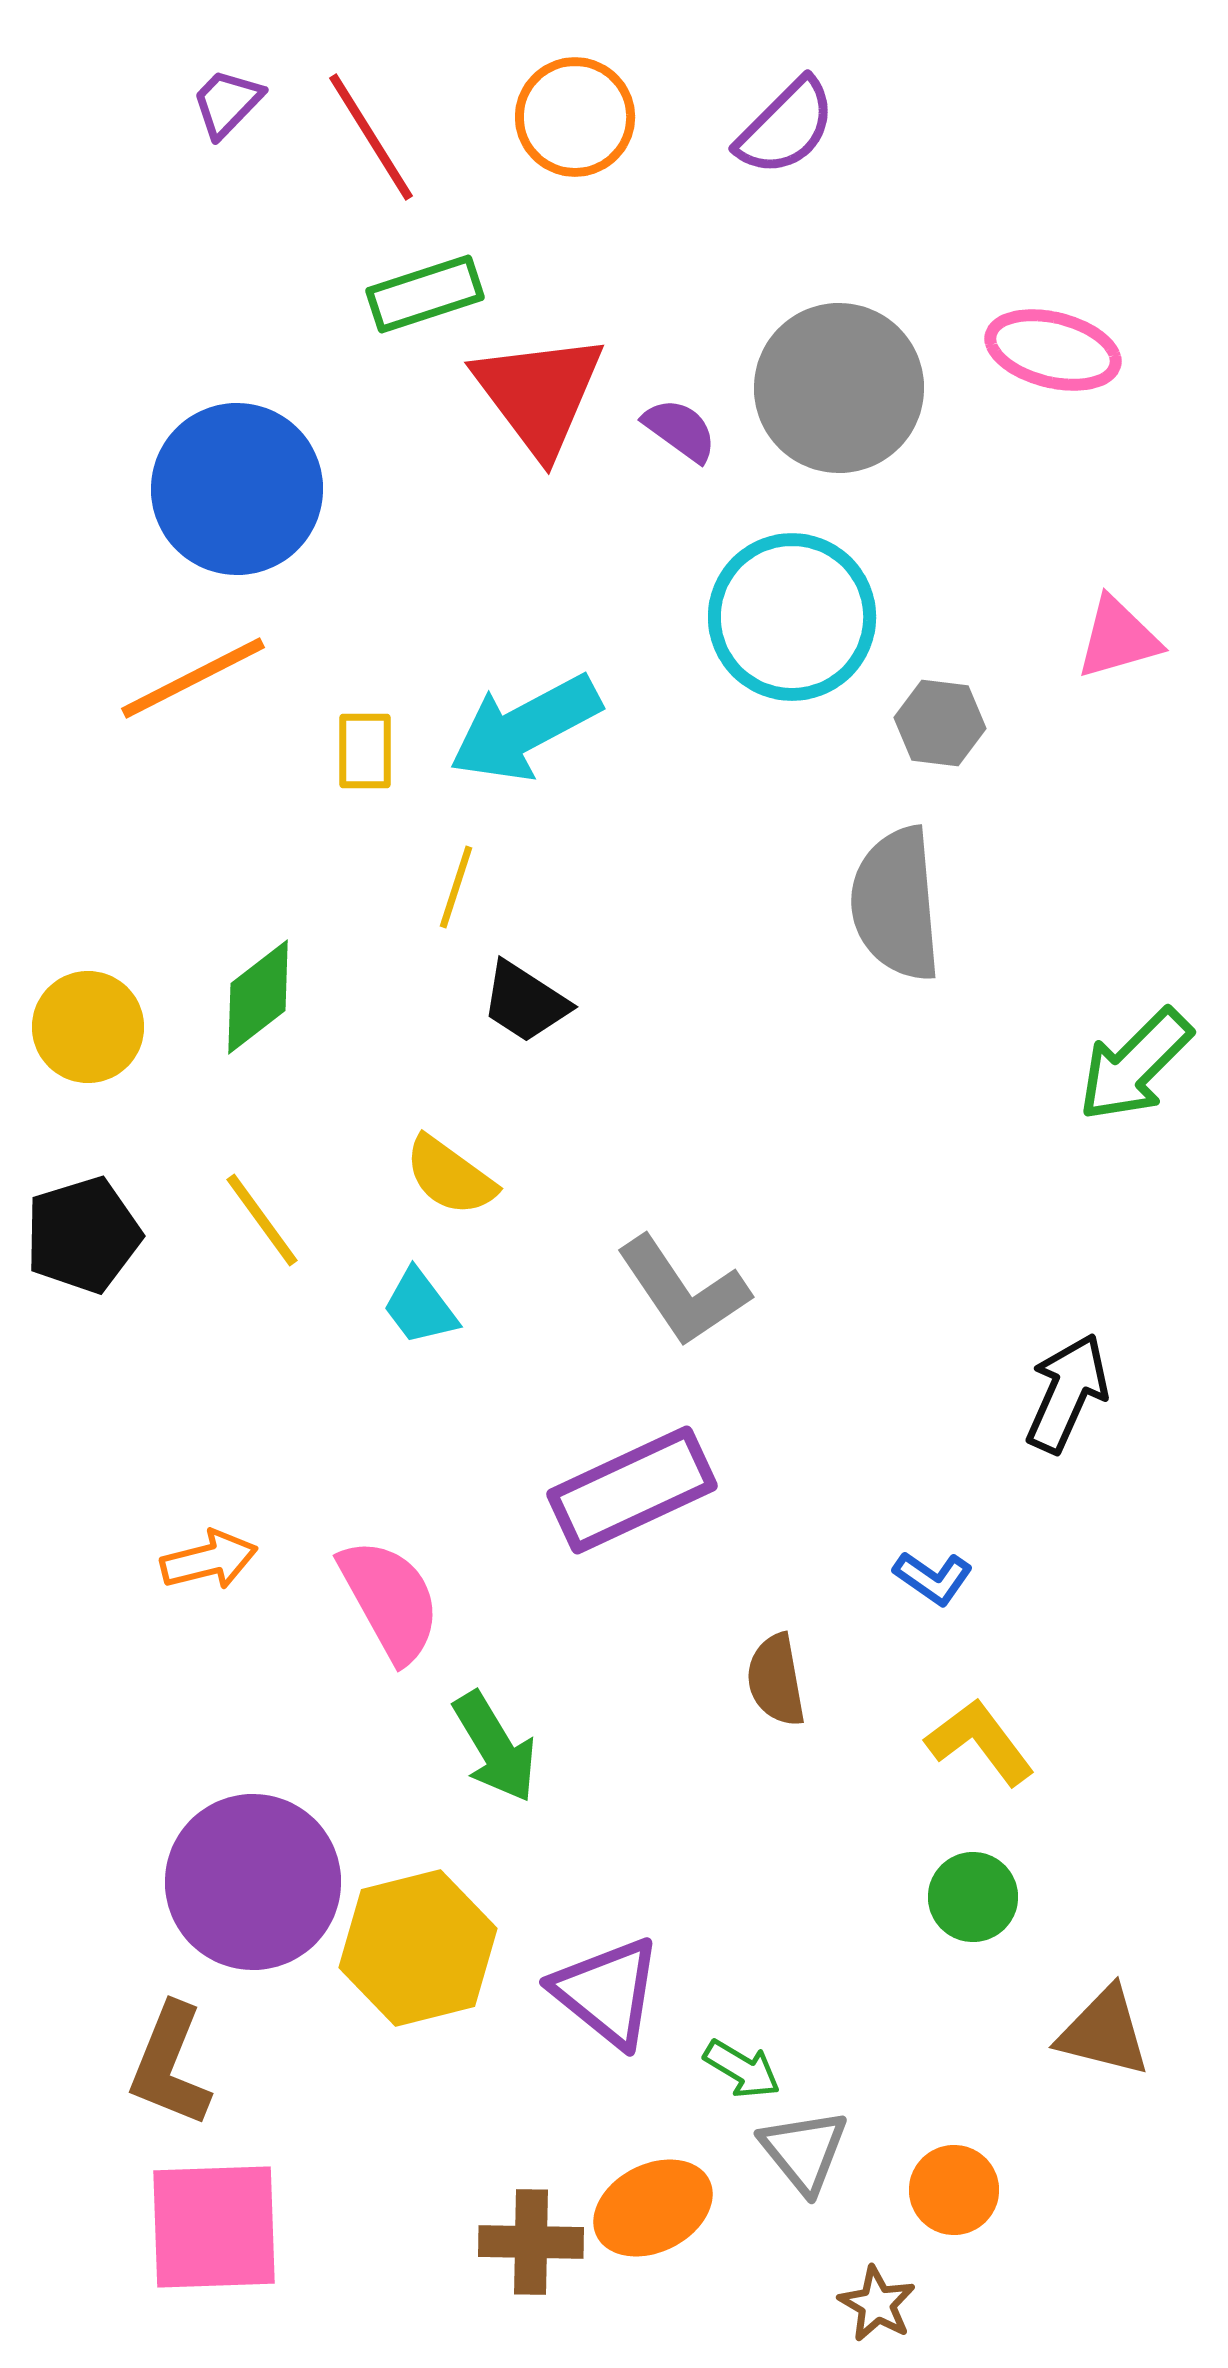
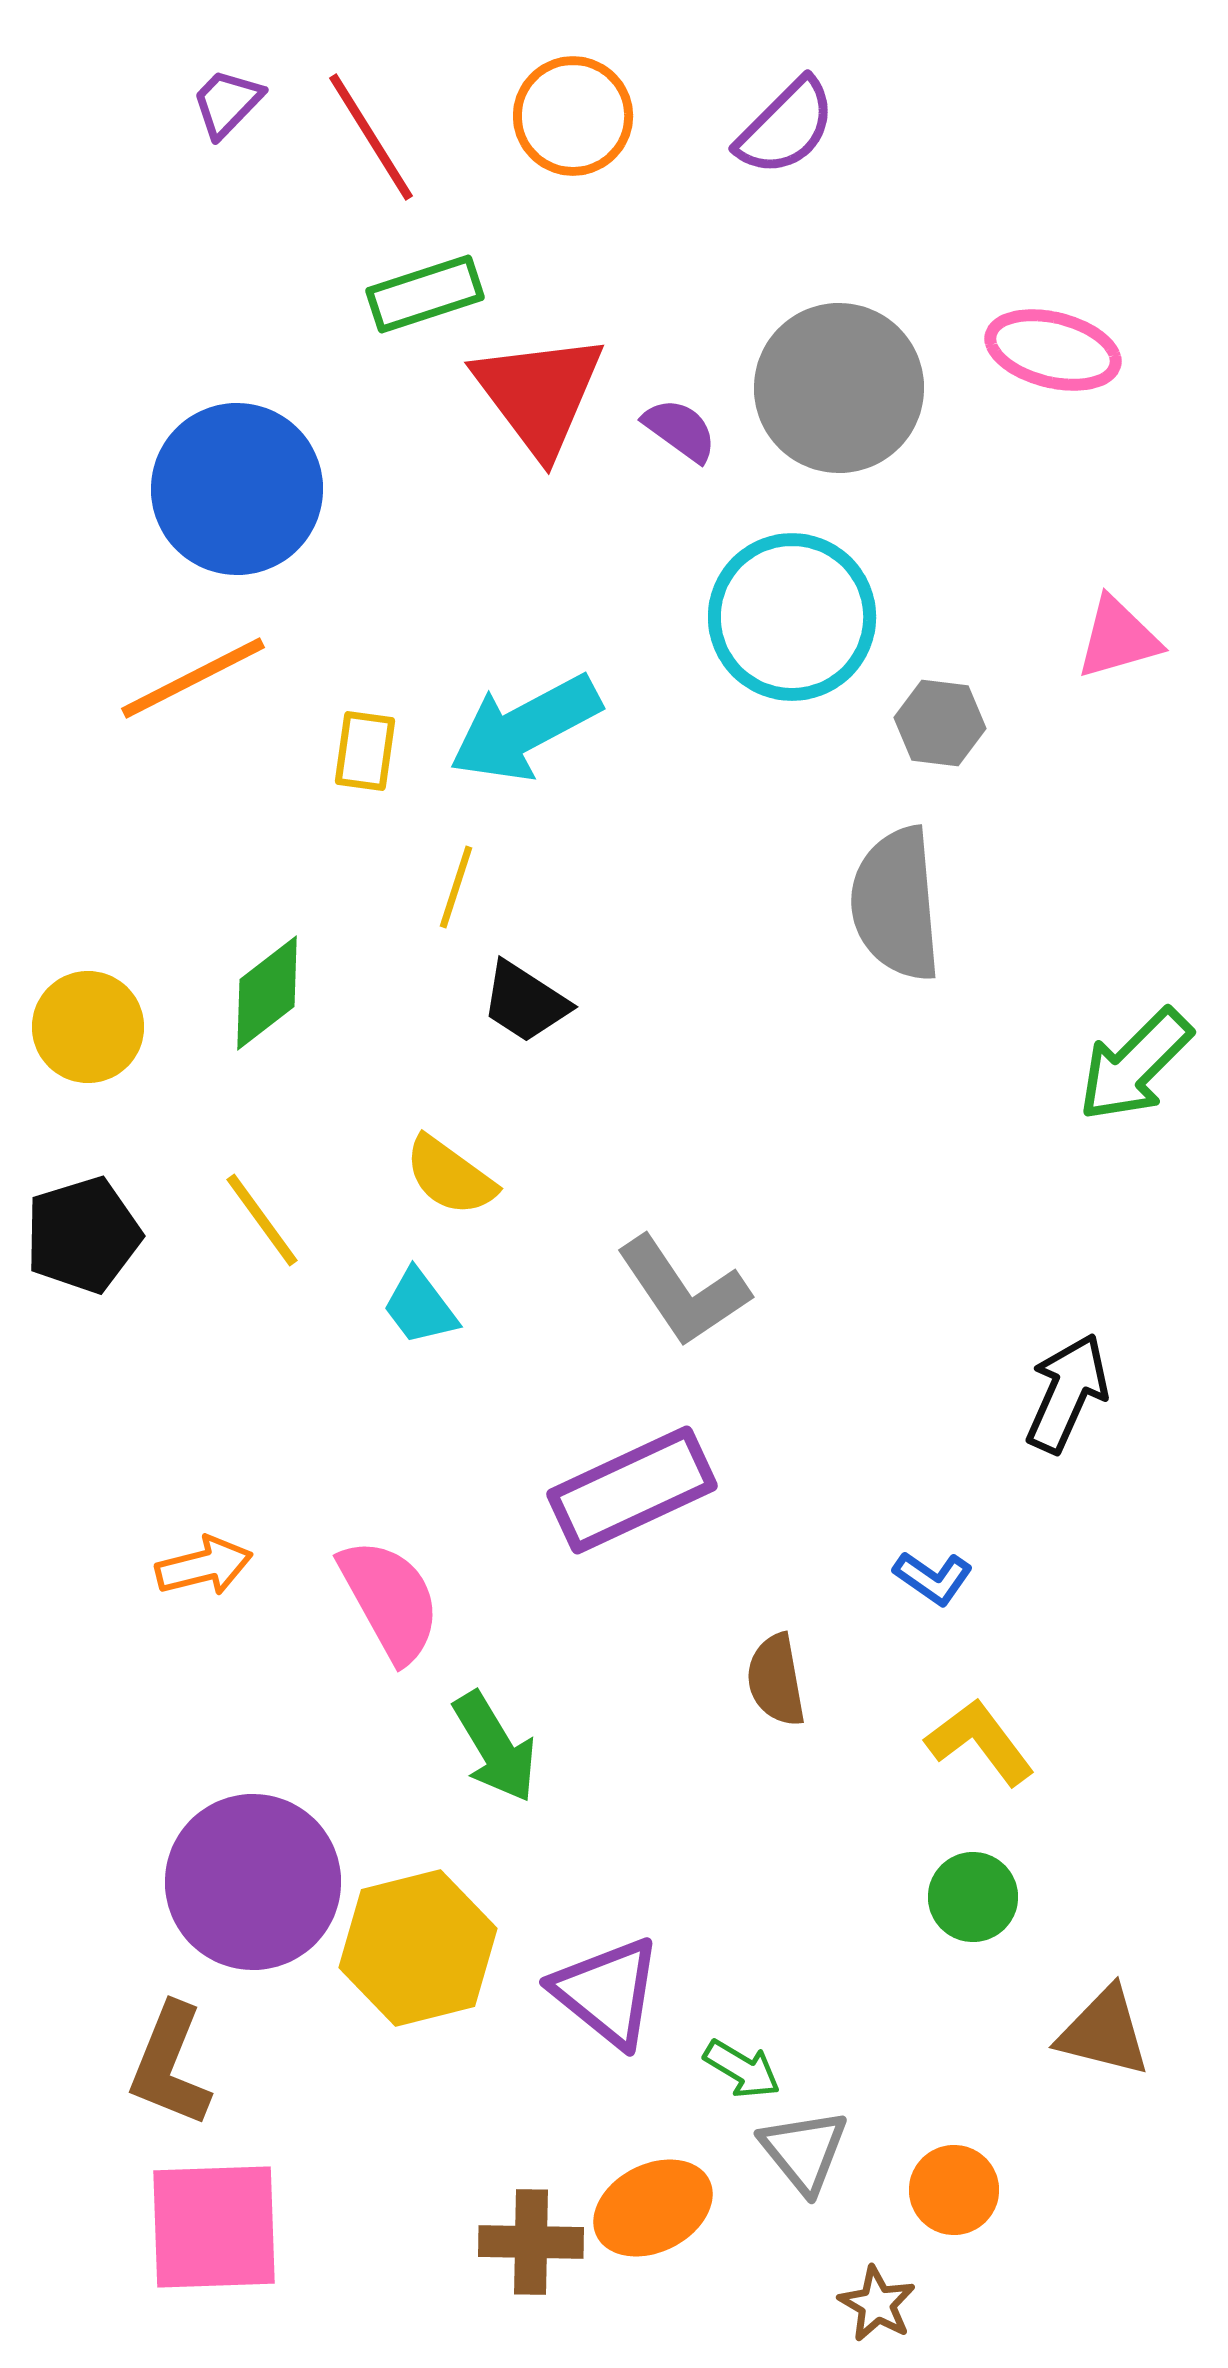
orange circle at (575, 117): moved 2 px left, 1 px up
yellow rectangle at (365, 751): rotated 8 degrees clockwise
green diamond at (258, 997): moved 9 px right, 4 px up
orange arrow at (209, 1560): moved 5 px left, 6 px down
